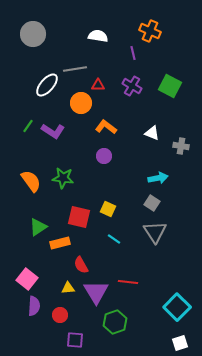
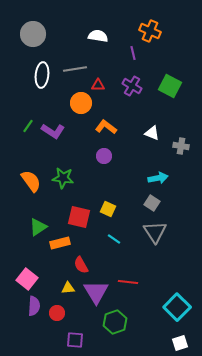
white ellipse: moved 5 px left, 10 px up; rotated 35 degrees counterclockwise
red circle: moved 3 px left, 2 px up
